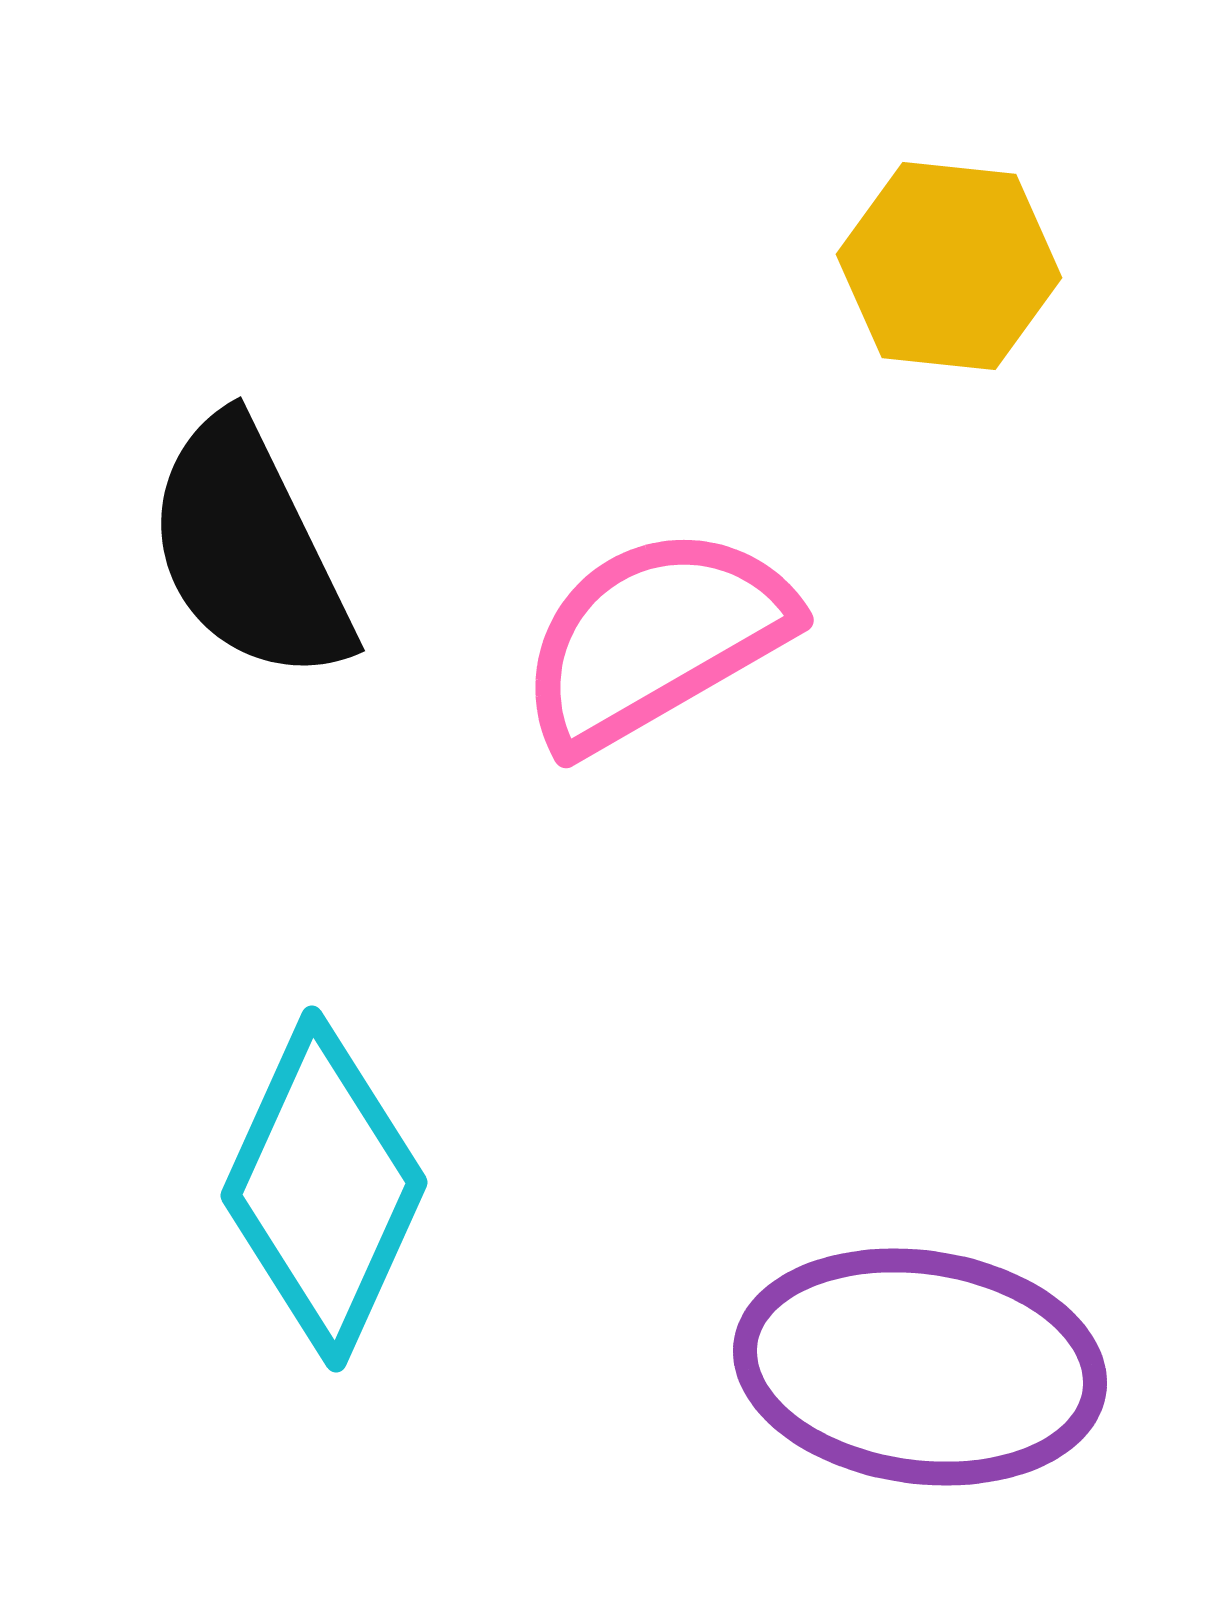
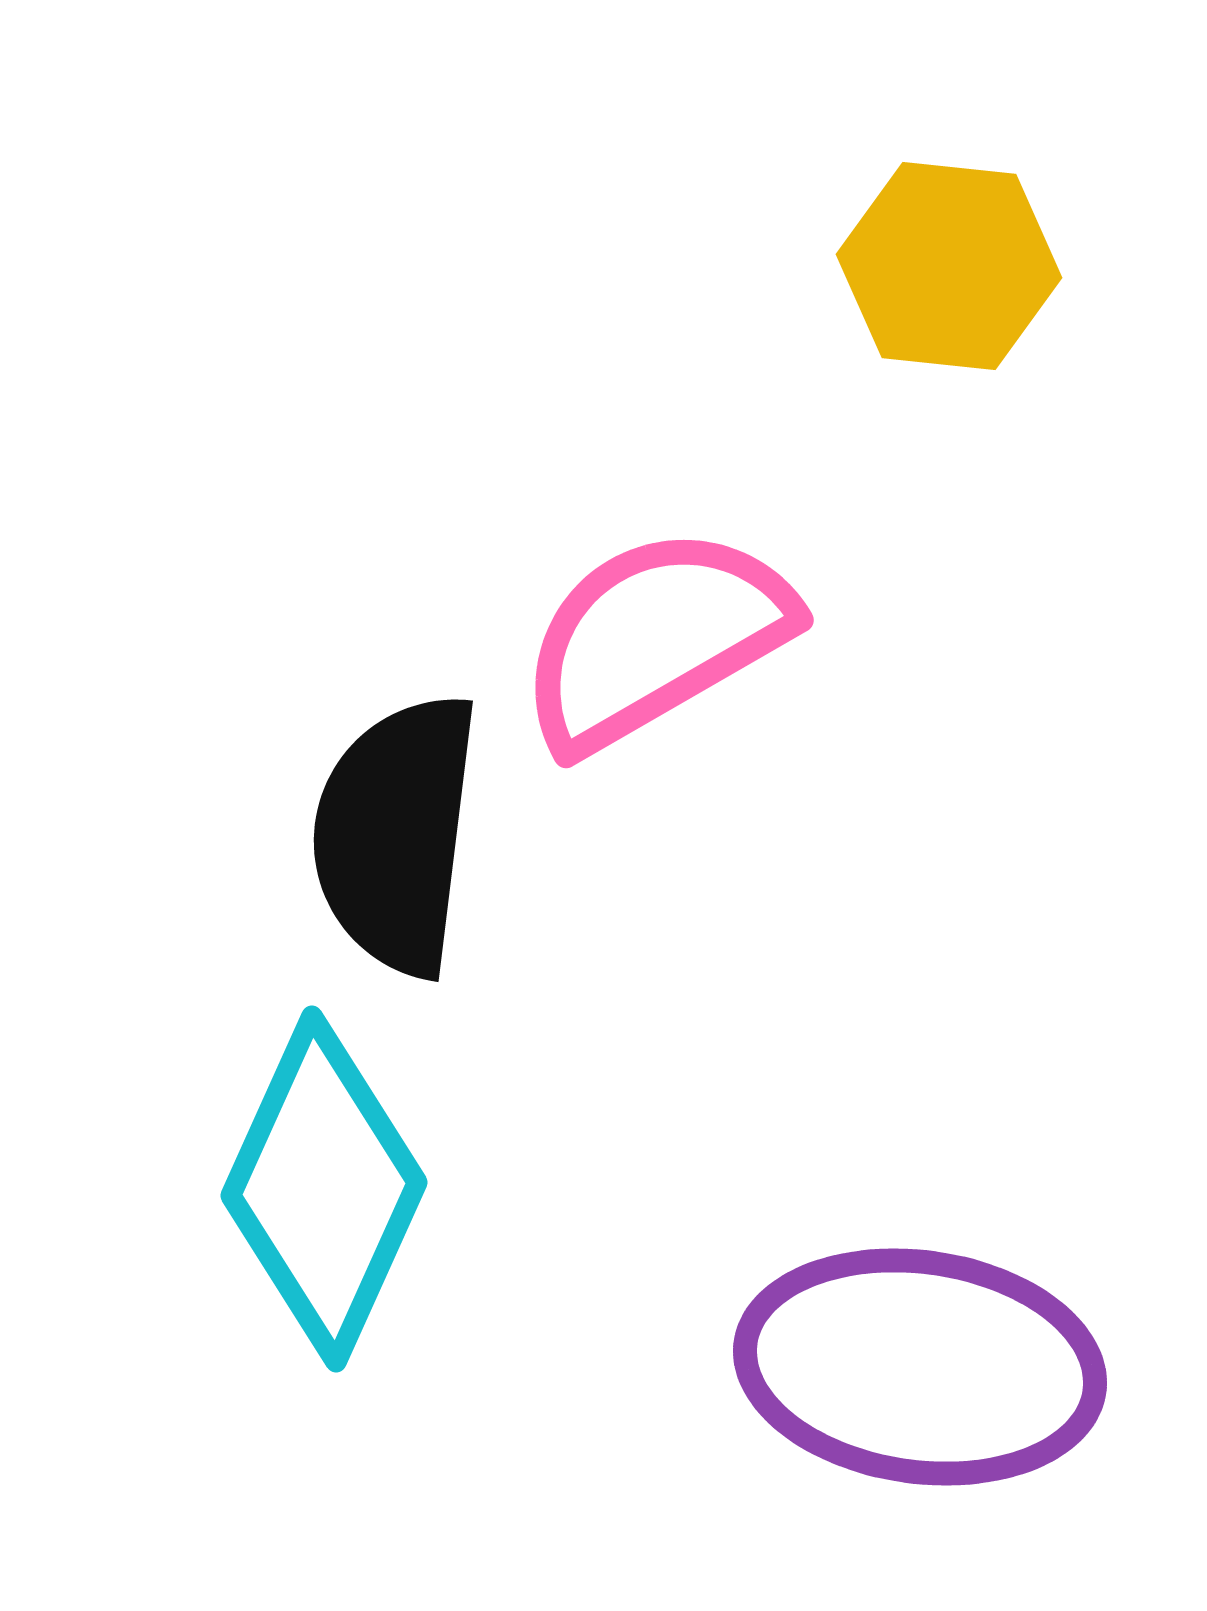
black semicircle: moved 147 px right, 284 px down; rotated 33 degrees clockwise
